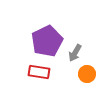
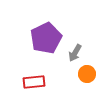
purple pentagon: moved 1 px left, 3 px up
red rectangle: moved 5 px left, 10 px down; rotated 15 degrees counterclockwise
